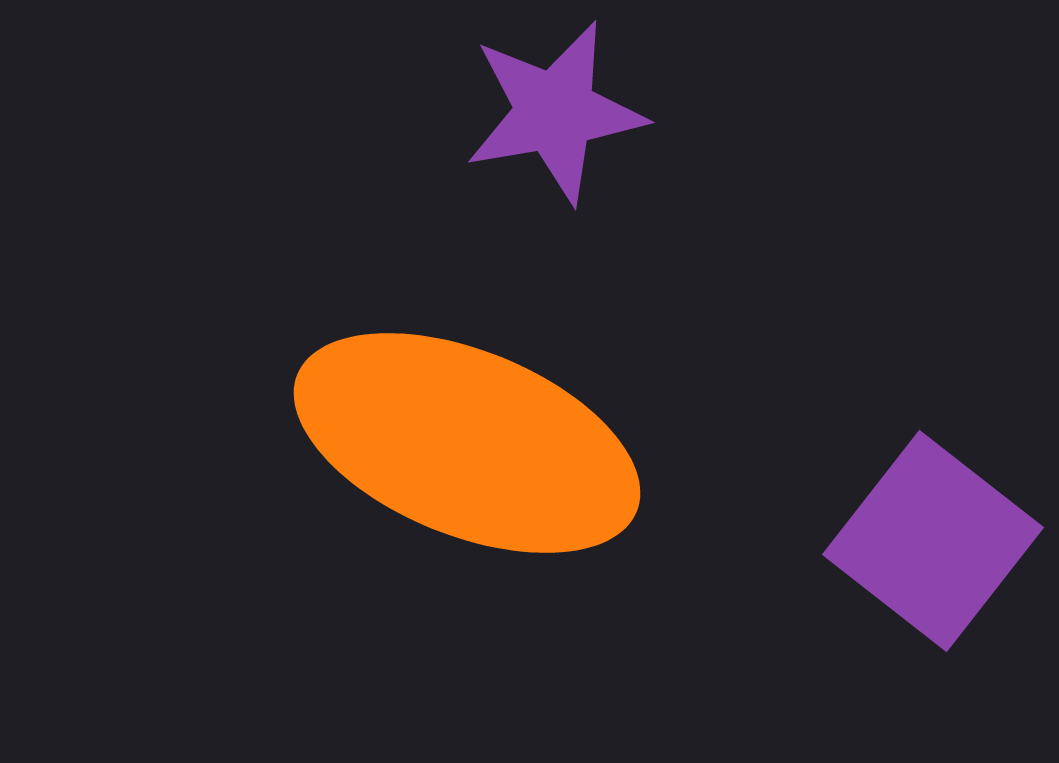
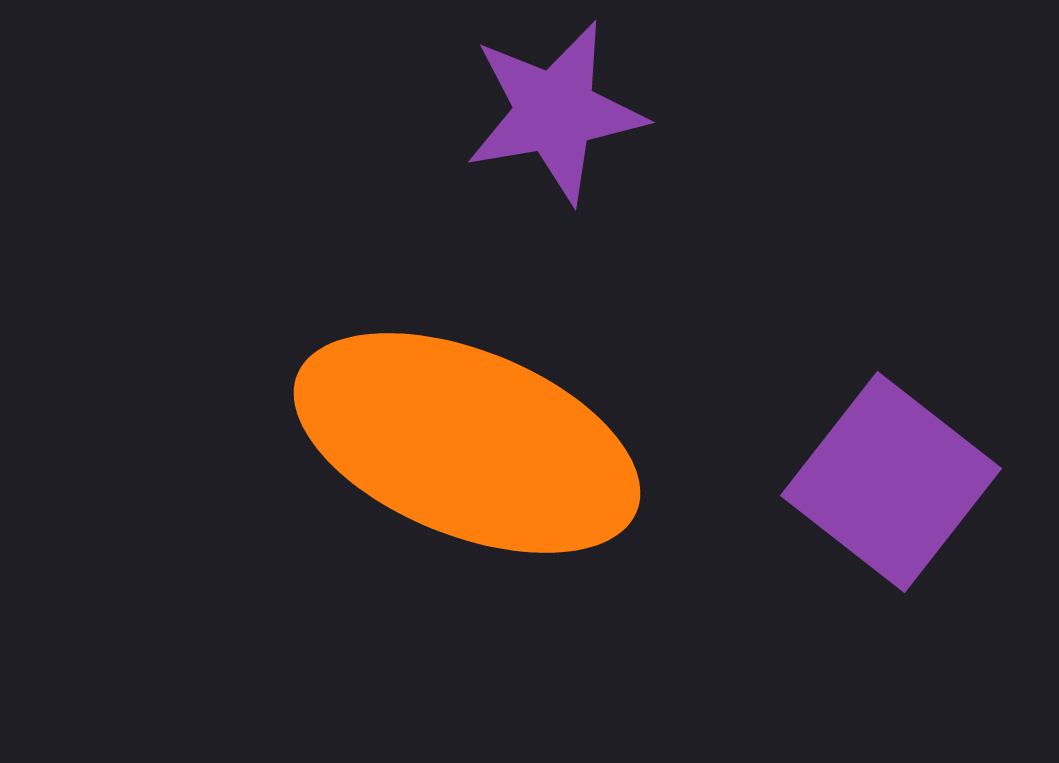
purple square: moved 42 px left, 59 px up
